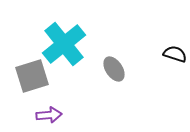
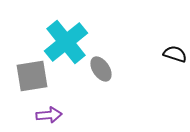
cyan cross: moved 2 px right, 2 px up
gray ellipse: moved 13 px left
gray square: rotated 8 degrees clockwise
